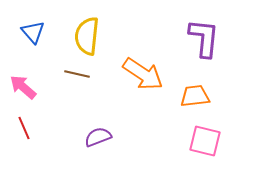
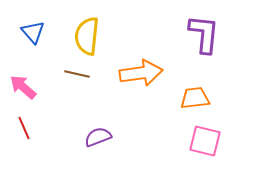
purple L-shape: moved 4 px up
orange arrow: moved 2 px left, 1 px up; rotated 42 degrees counterclockwise
orange trapezoid: moved 2 px down
